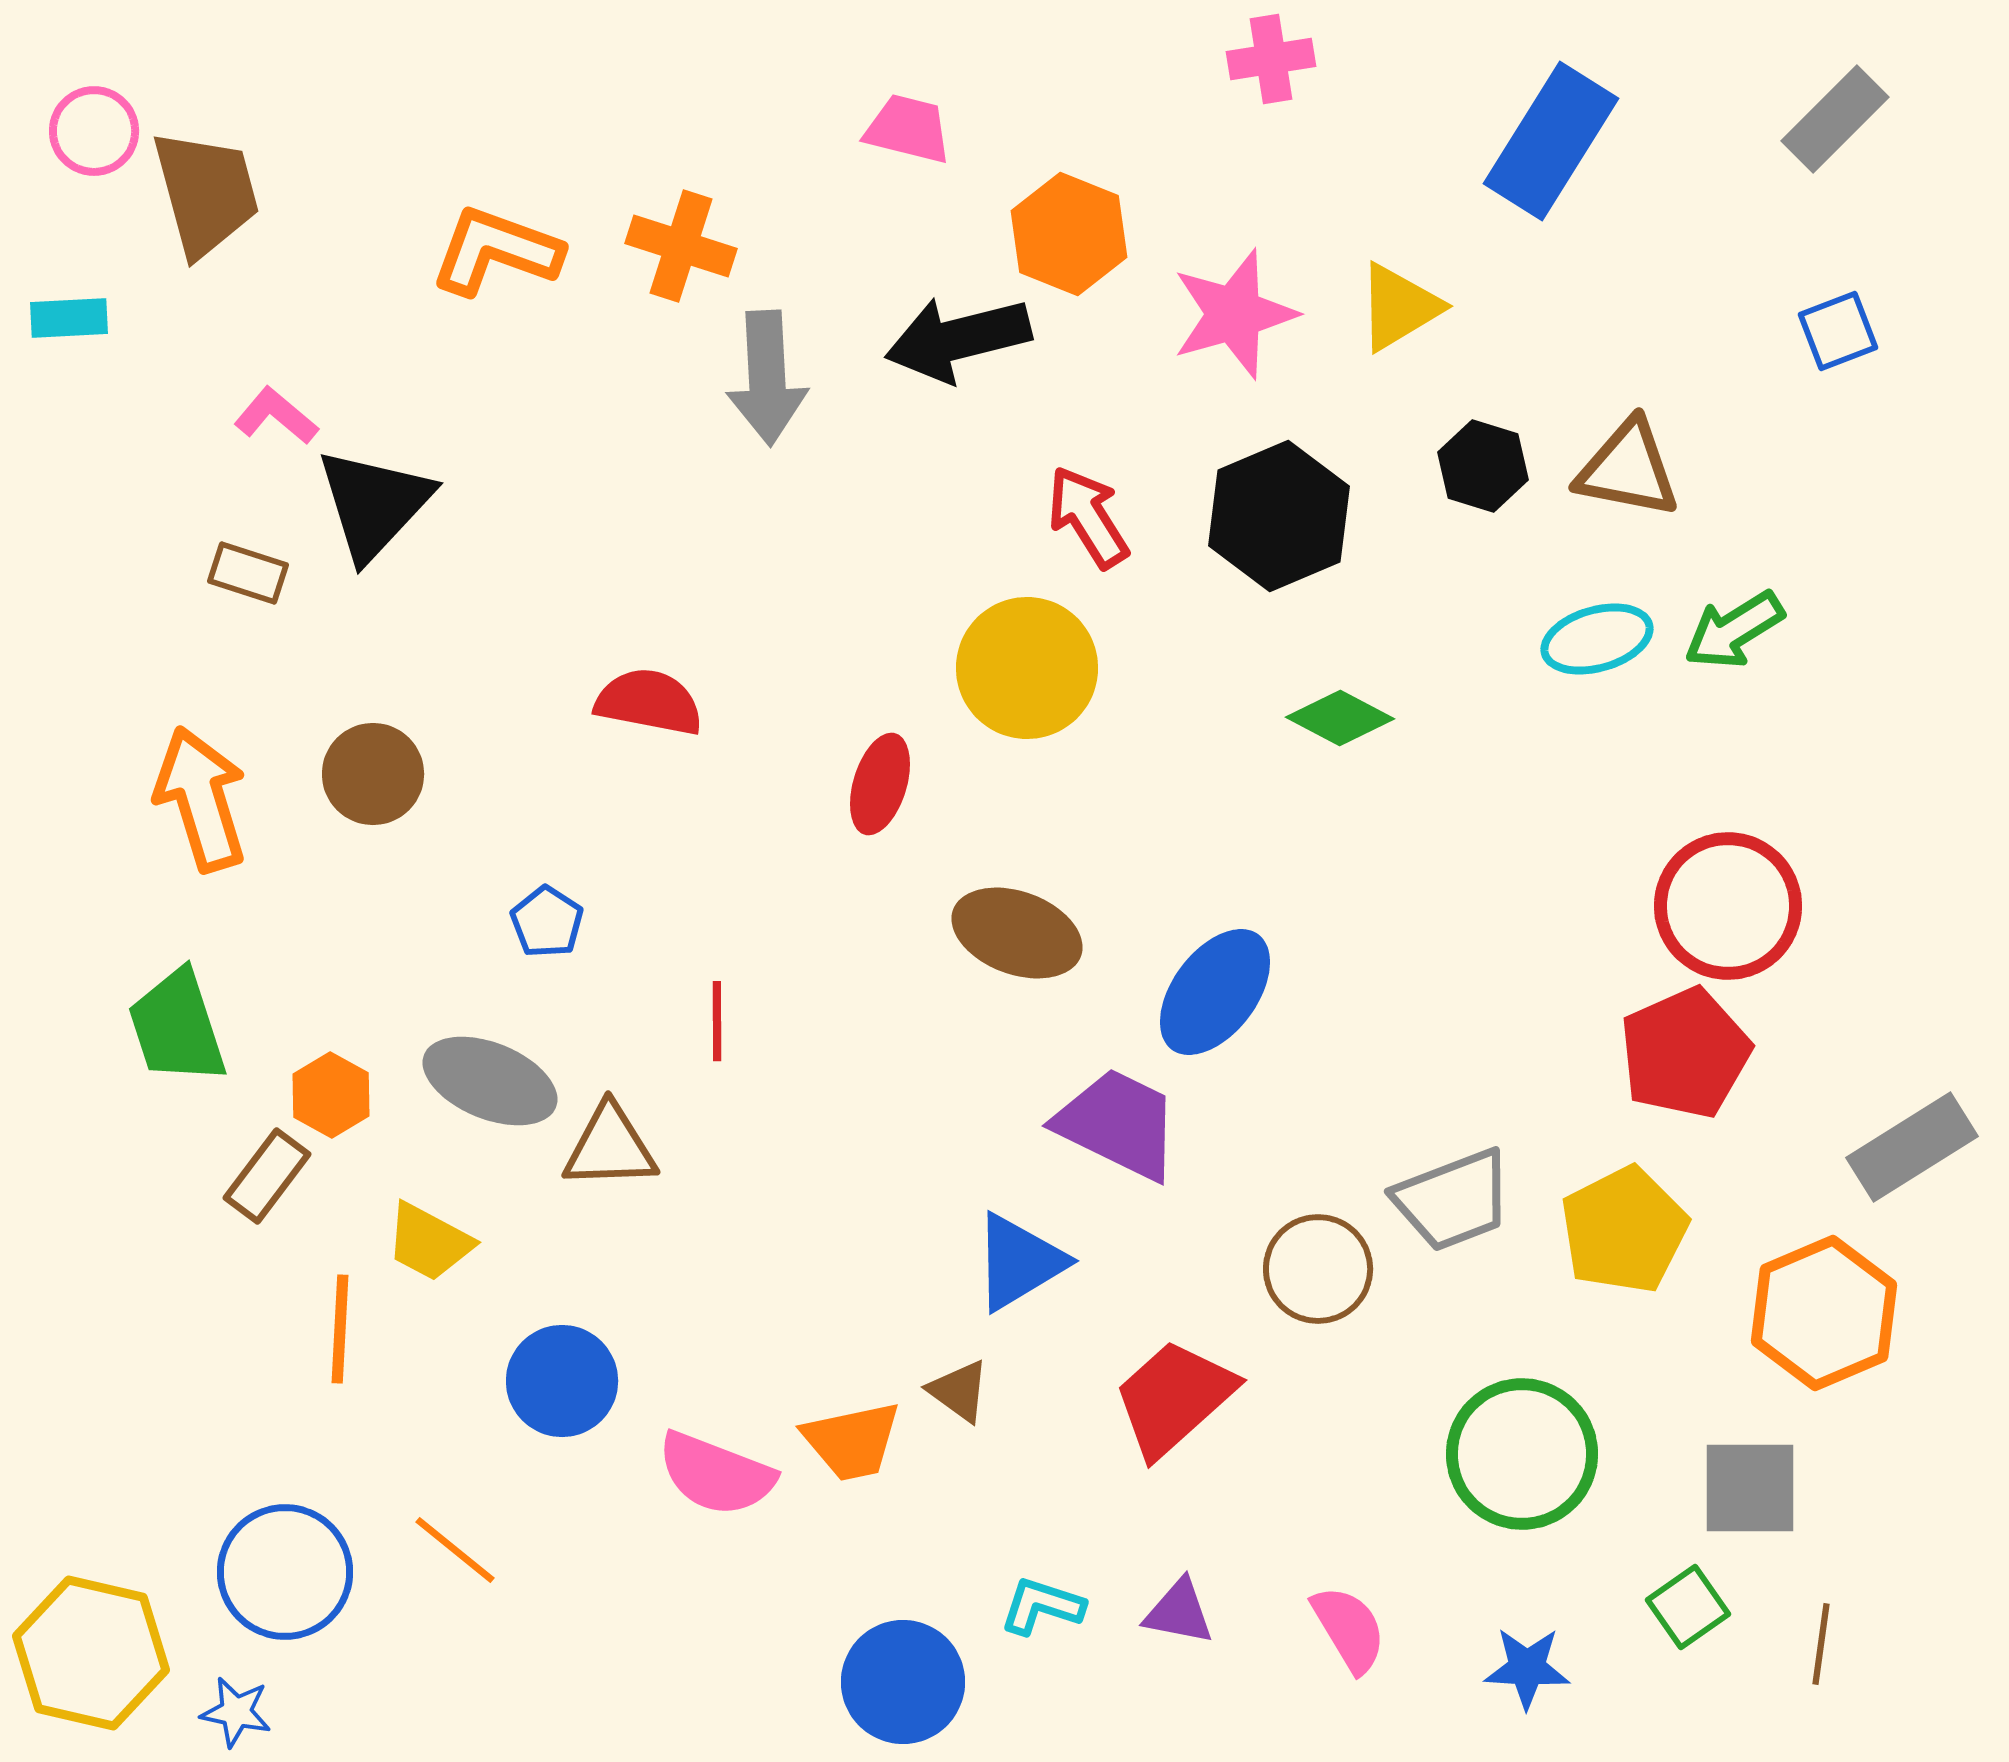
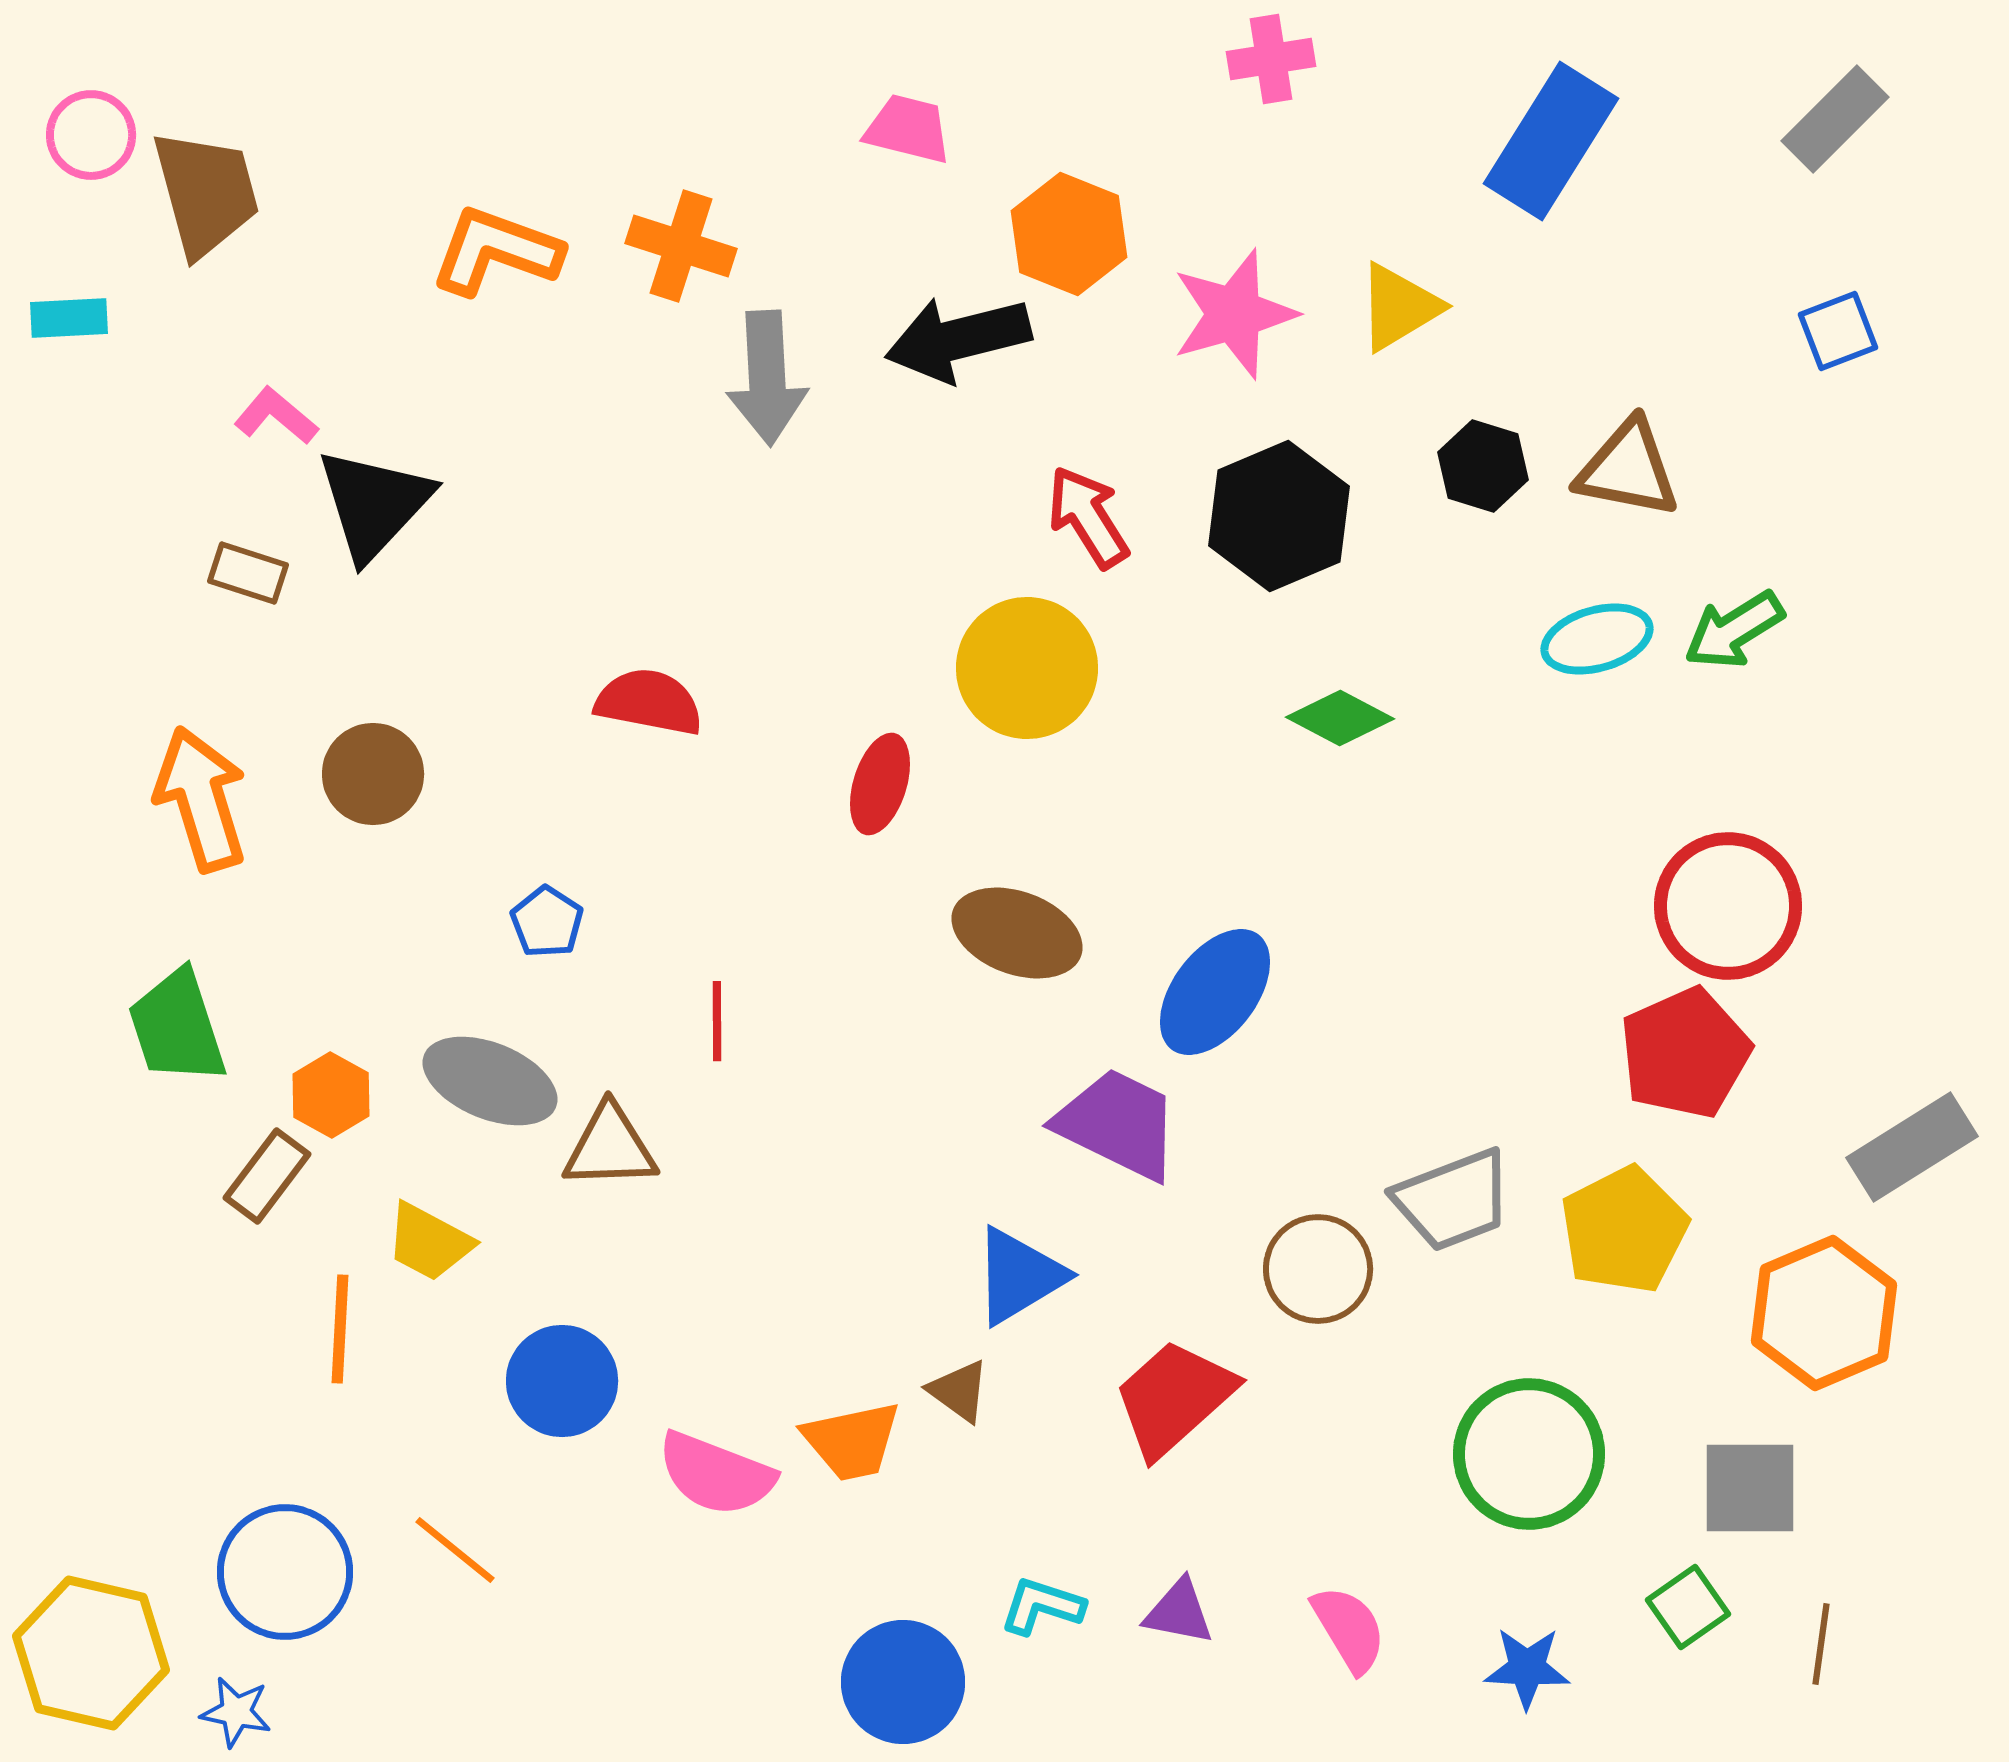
pink circle at (94, 131): moved 3 px left, 4 px down
blue triangle at (1019, 1262): moved 14 px down
green circle at (1522, 1454): moved 7 px right
